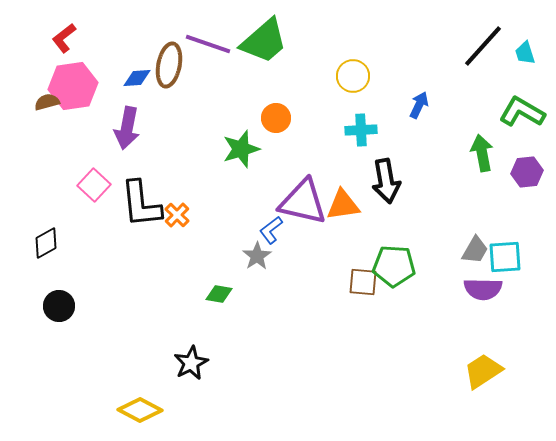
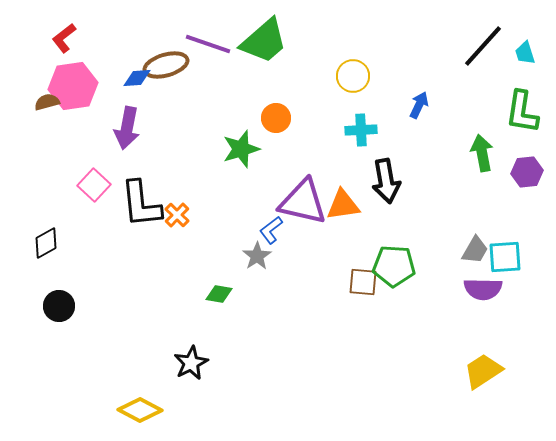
brown ellipse: moved 3 px left; rotated 63 degrees clockwise
green L-shape: rotated 111 degrees counterclockwise
